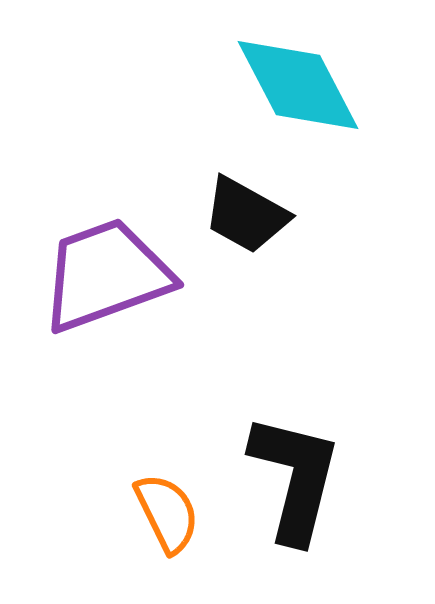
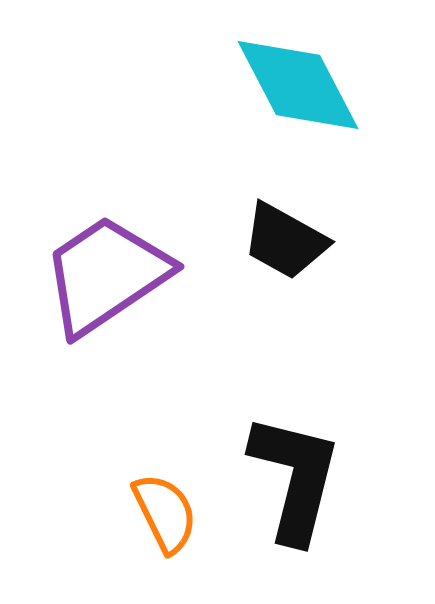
black trapezoid: moved 39 px right, 26 px down
purple trapezoid: rotated 14 degrees counterclockwise
orange semicircle: moved 2 px left
